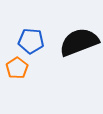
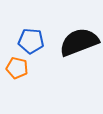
orange pentagon: rotated 25 degrees counterclockwise
